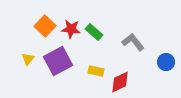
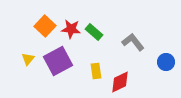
yellow rectangle: rotated 70 degrees clockwise
